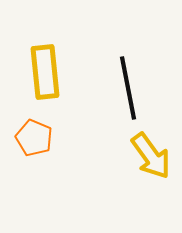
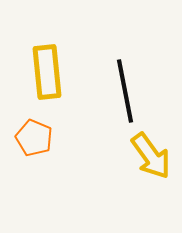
yellow rectangle: moved 2 px right
black line: moved 3 px left, 3 px down
